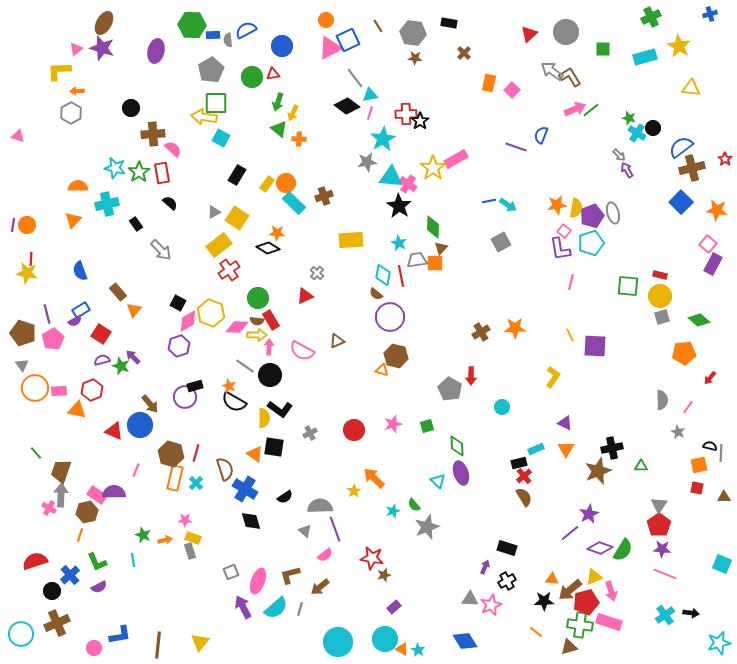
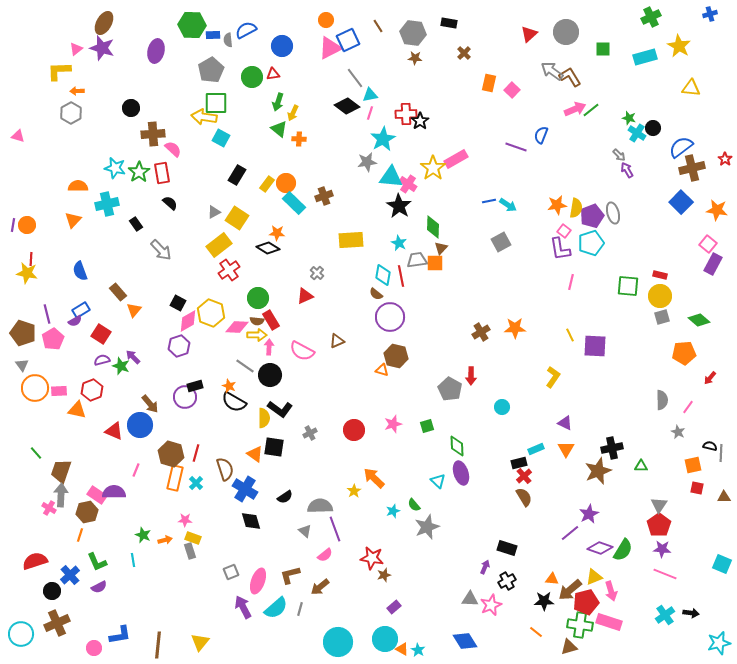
orange square at (699, 465): moved 6 px left
